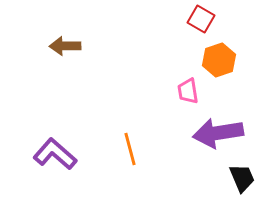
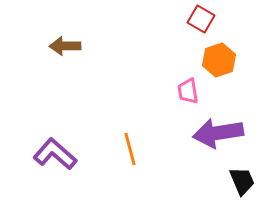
black trapezoid: moved 3 px down
